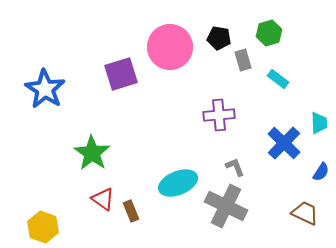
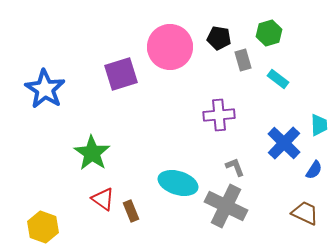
cyan trapezoid: moved 2 px down
blue semicircle: moved 7 px left, 2 px up
cyan ellipse: rotated 39 degrees clockwise
